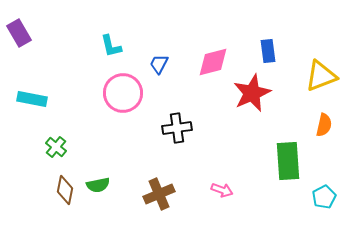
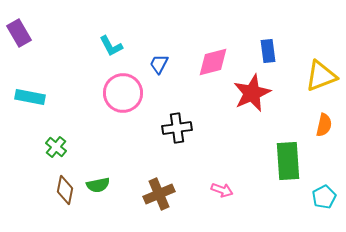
cyan L-shape: rotated 15 degrees counterclockwise
cyan rectangle: moved 2 px left, 2 px up
